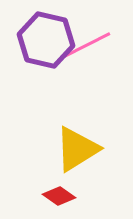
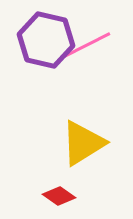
yellow triangle: moved 6 px right, 6 px up
